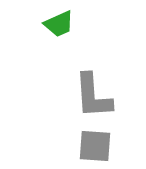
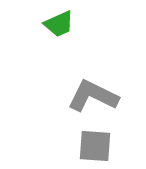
gray L-shape: rotated 120 degrees clockwise
